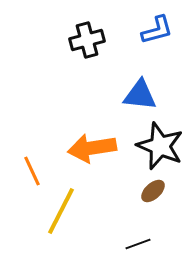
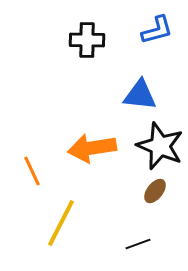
black cross: rotated 16 degrees clockwise
brown ellipse: moved 2 px right; rotated 10 degrees counterclockwise
yellow line: moved 12 px down
